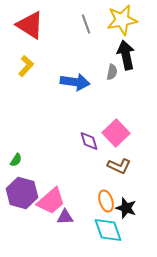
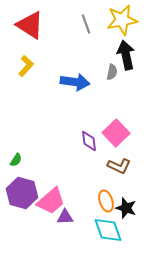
purple diamond: rotated 10 degrees clockwise
